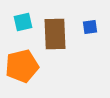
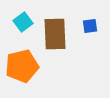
cyan square: rotated 24 degrees counterclockwise
blue square: moved 1 px up
